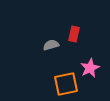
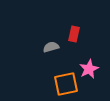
gray semicircle: moved 2 px down
pink star: moved 1 px left, 1 px down
